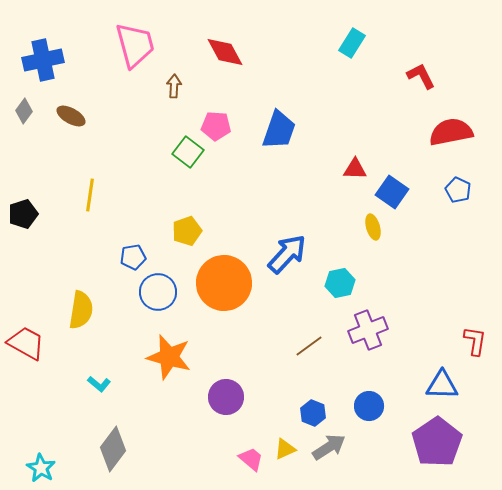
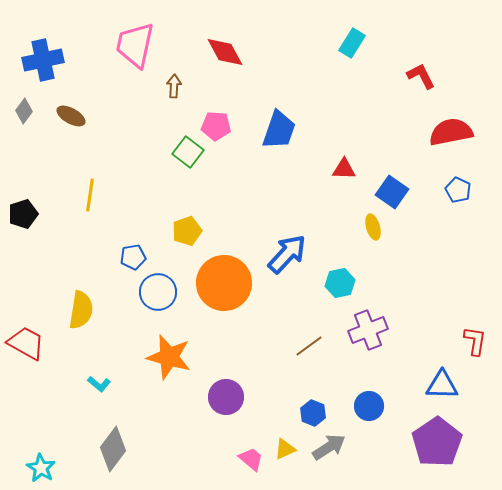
pink trapezoid at (135, 45): rotated 153 degrees counterclockwise
red triangle at (355, 169): moved 11 px left
